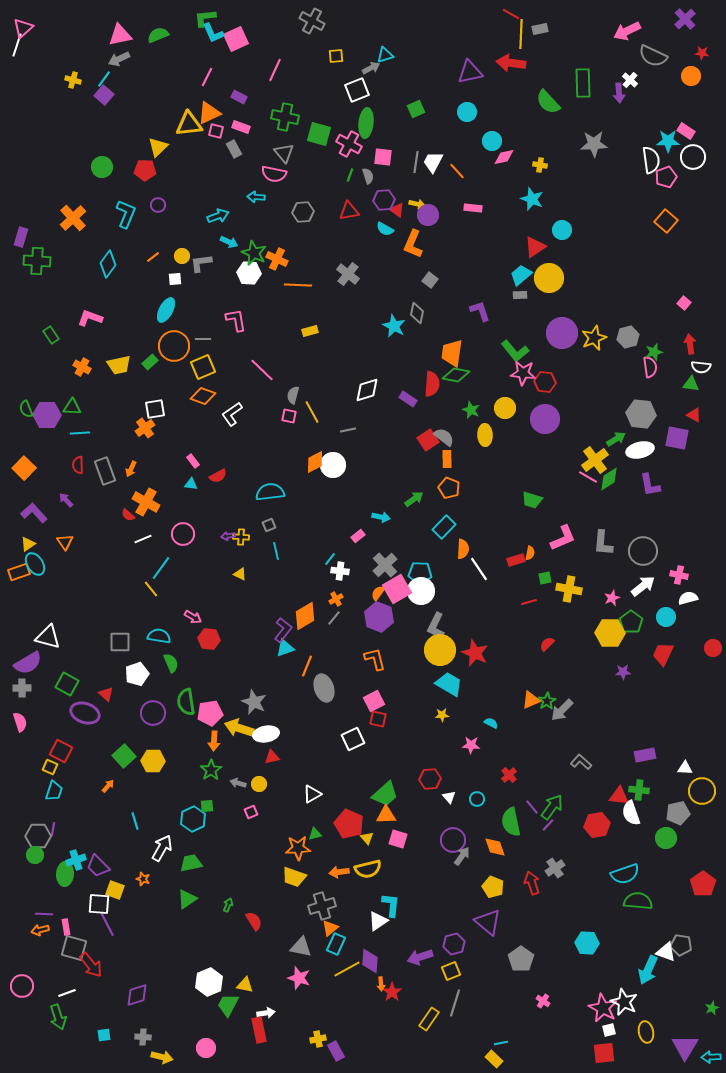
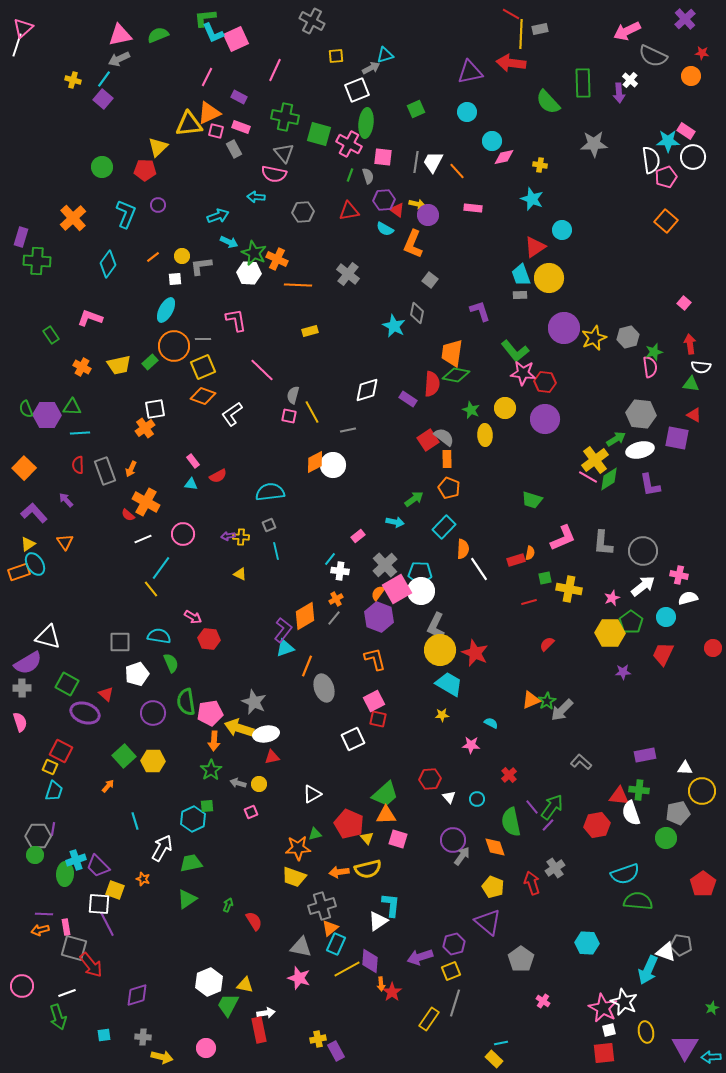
purple square at (104, 95): moved 1 px left, 4 px down
gray L-shape at (201, 263): moved 3 px down
cyan trapezoid at (521, 275): rotated 70 degrees counterclockwise
purple circle at (562, 333): moved 2 px right, 5 px up
cyan arrow at (381, 517): moved 14 px right, 5 px down
